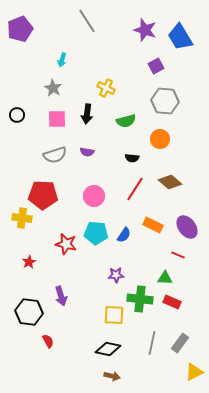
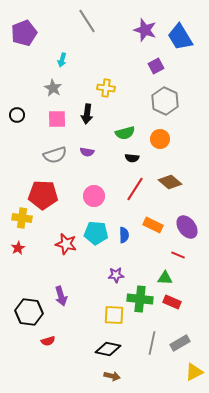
purple pentagon at (20, 29): moved 4 px right, 4 px down
yellow cross at (106, 88): rotated 18 degrees counterclockwise
gray hexagon at (165, 101): rotated 20 degrees clockwise
green semicircle at (126, 121): moved 1 px left, 12 px down
blue semicircle at (124, 235): rotated 35 degrees counterclockwise
red star at (29, 262): moved 11 px left, 14 px up
red semicircle at (48, 341): rotated 104 degrees clockwise
gray rectangle at (180, 343): rotated 24 degrees clockwise
